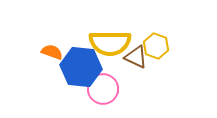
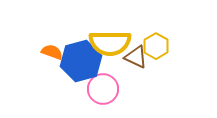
yellow hexagon: rotated 10 degrees clockwise
blue hexagon: moved 6 px up; rotated 21 degrees counterclockwise
